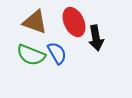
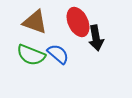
red ellipse: moved 4 px right
blue semicircle: moved 1 px right, 1 px down; rotated 20 degrees counterclockwise
